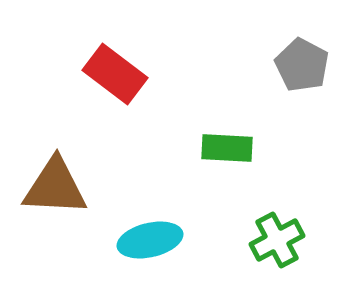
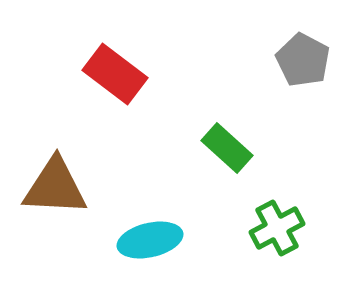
gray pentagon: moved 1 px right, 5 px up
green rectangle: rotated 39 degrees clockwise
green cross: moved 12 px up
